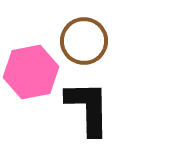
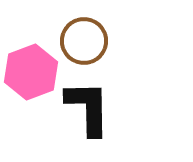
pink hexagon: rotated 10 degrees counterclockwise
